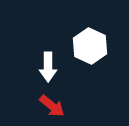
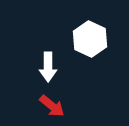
white hexagon: moved 7 px up
